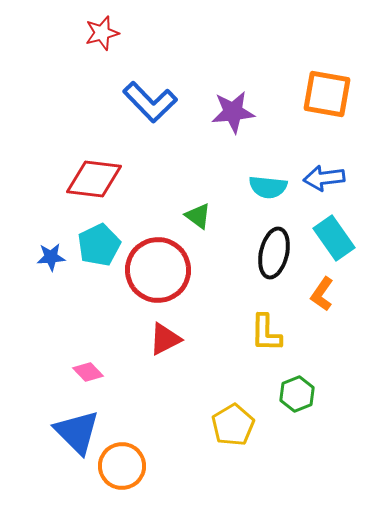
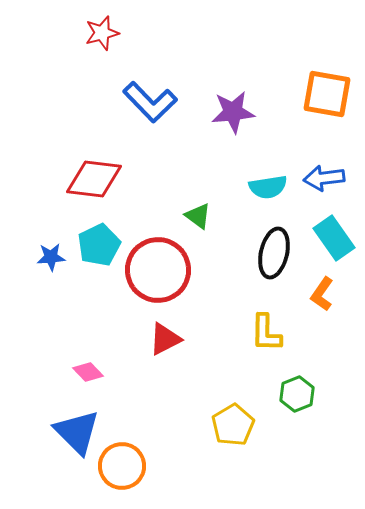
cyan semicircle: rotated 15 degrees counterclockwise
